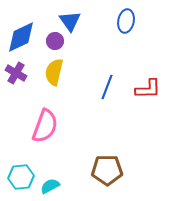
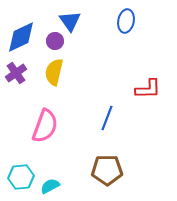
purple cross: rotated 25 degrees clockwise
blue line: moved 31 px down
